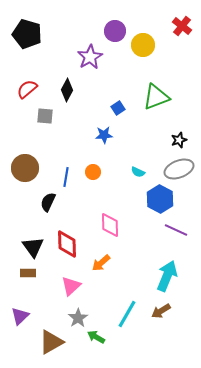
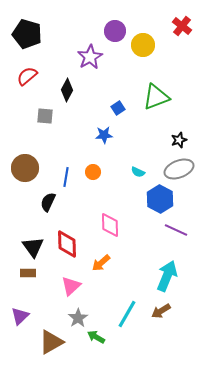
red semicircle: moved 13 px up
